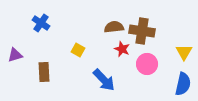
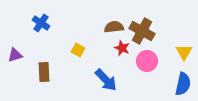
brown cross: rotated 20 degrees clockwise
red star: moved 1 px up
pink circle: moved 3 px up
blue arrow: moved 2 px right
